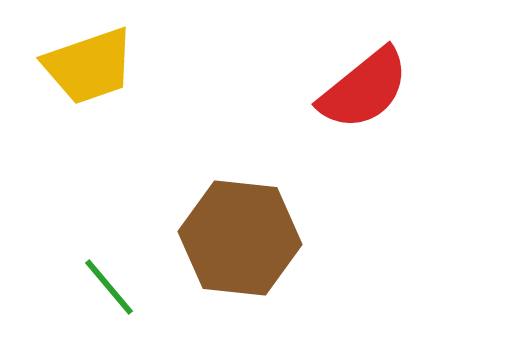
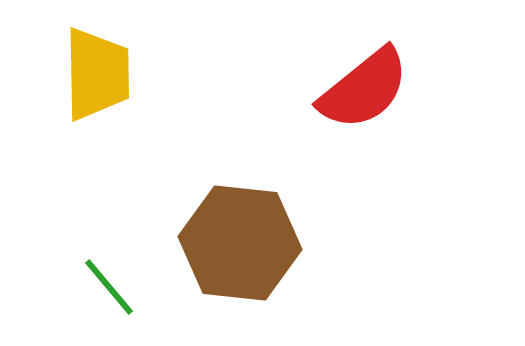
yellow trapezoid: moved 8 px right, 8 px down; rotated 72 degrees counterclockwise
brown hexagon: moved 5 px down
